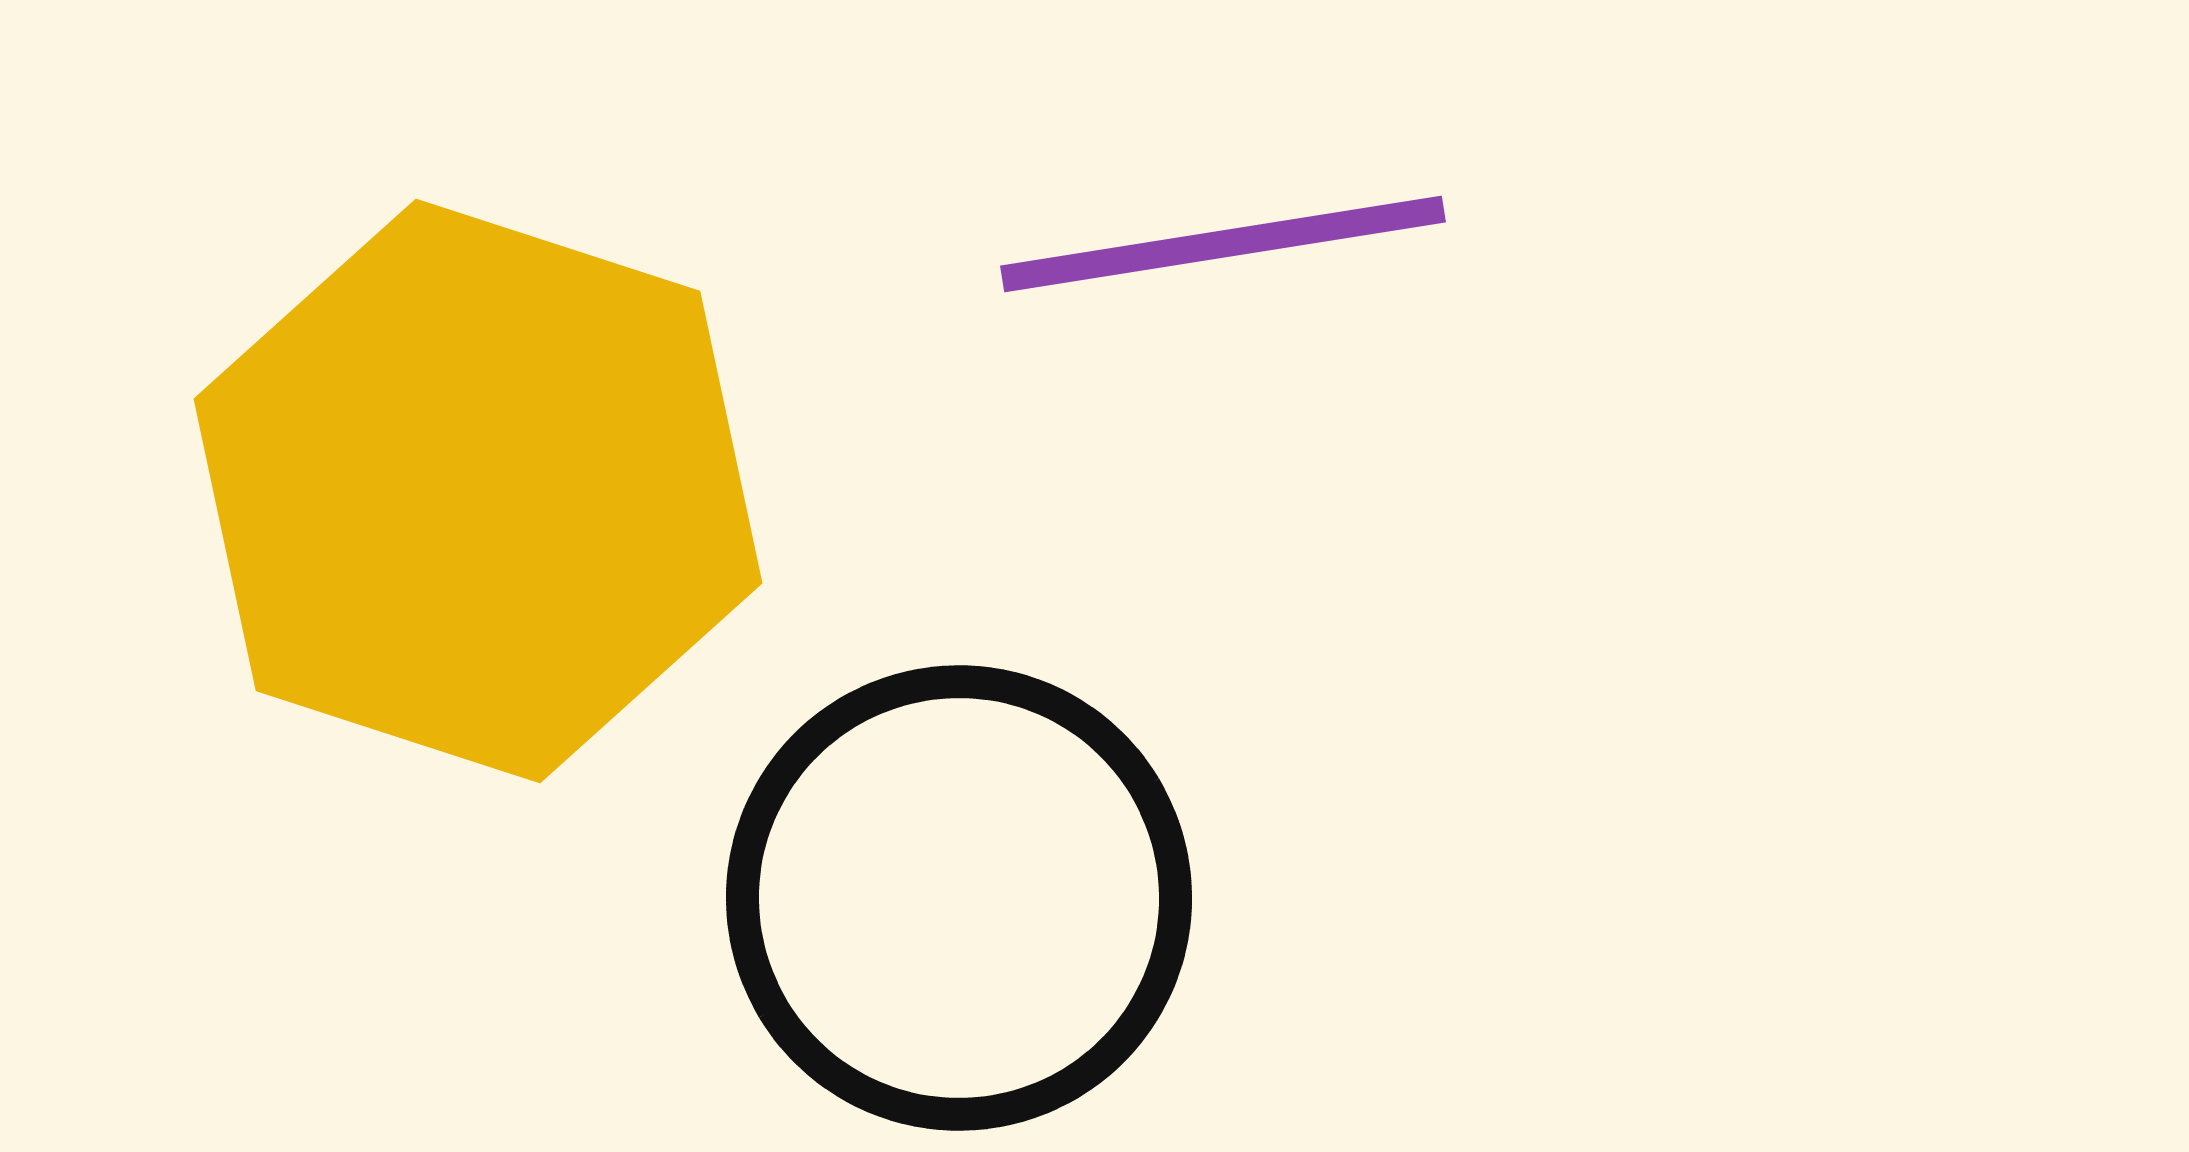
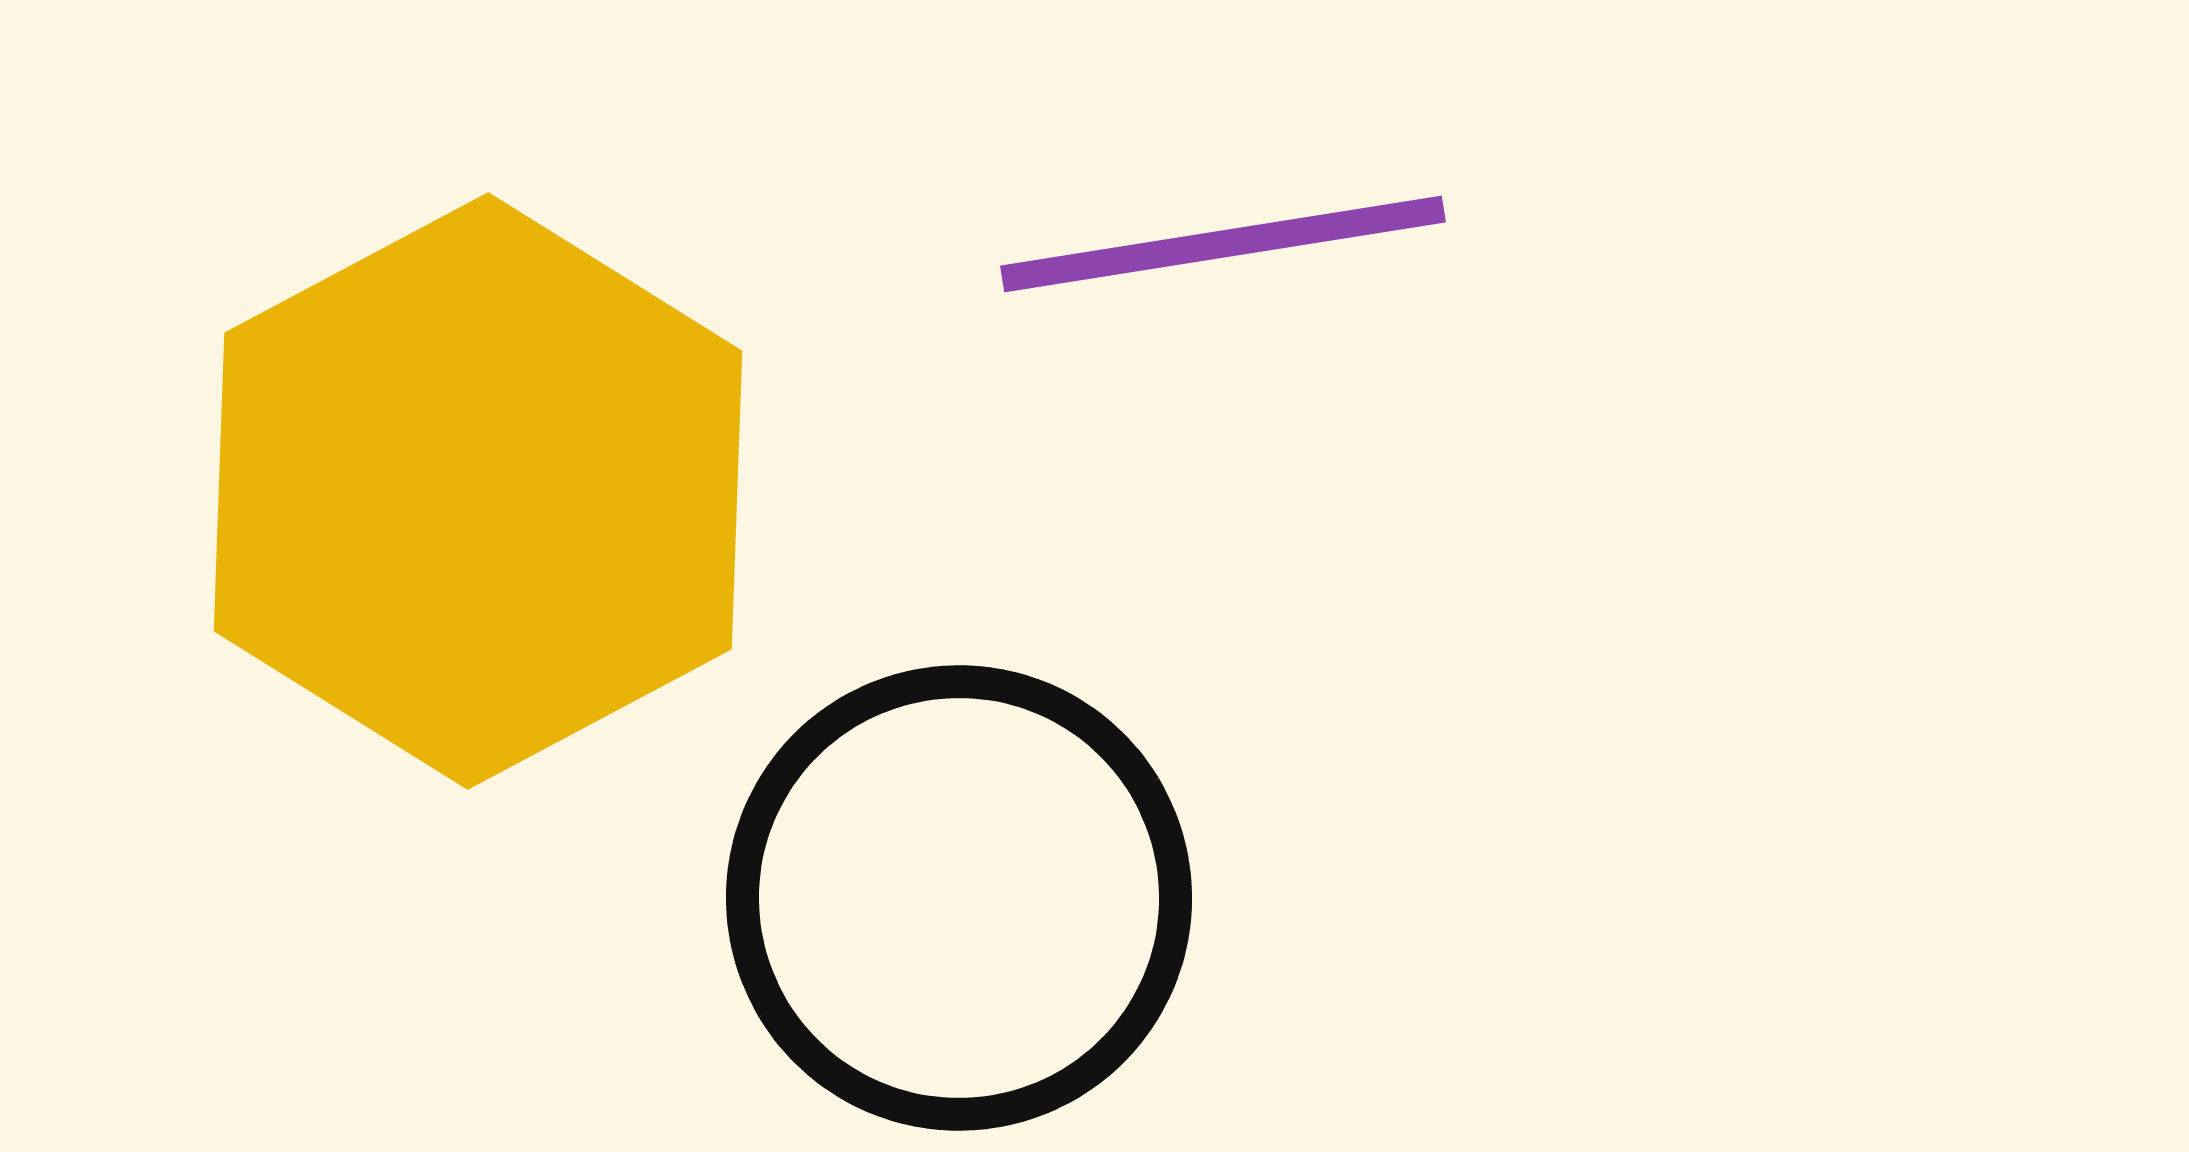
yellow hexagon: rotated 14 degrees clockwise
